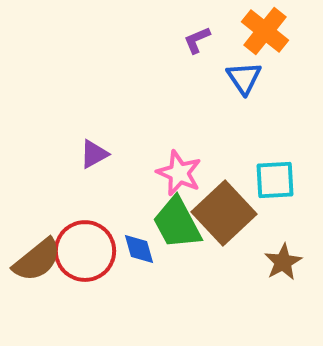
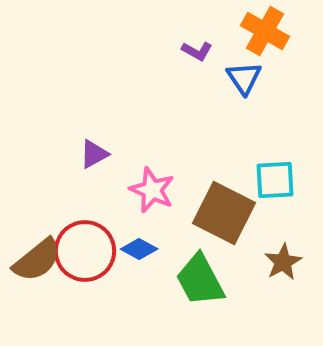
orange cross: rotated 9 degrees counterclockwise
purple L-shape: moved 11 px down; rotated 128 degrees counterclockwise
pink star: moved 27 px left, 17 px down
brown square: rotated 20 degrees counterclockwise
green trapezoid: moved 23 px right, 57 px down
blue diamond: rotated 45 degrees counterclockwise
